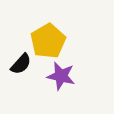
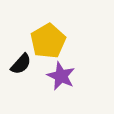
purple star: rotated 12 degrees clockwise
